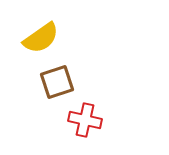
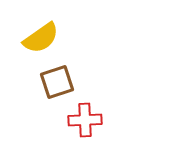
red cross: rotated 16 degrees counterclockwise
